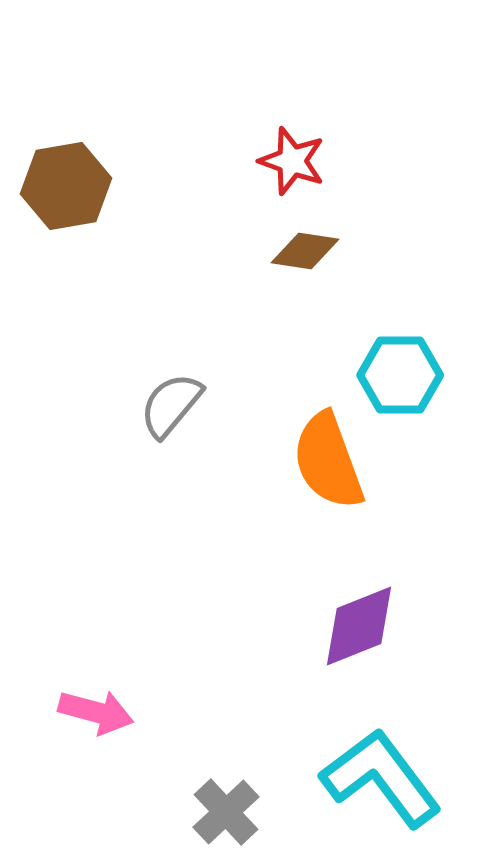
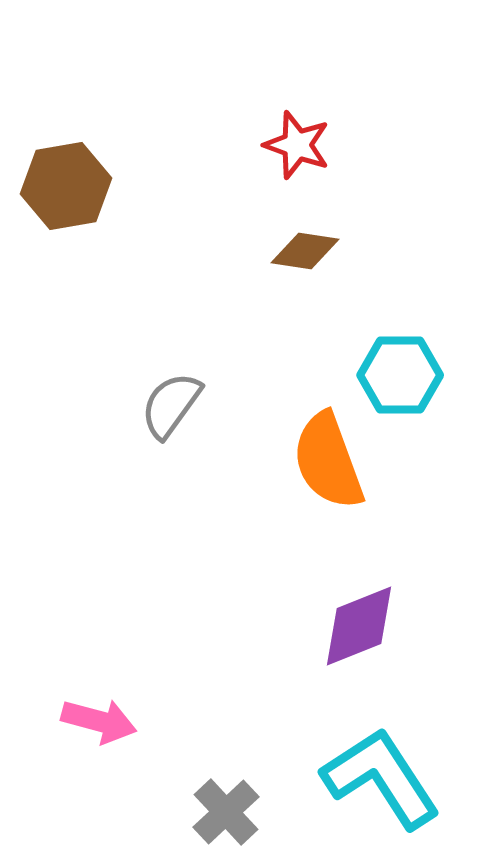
red star: moved 5 px right, 16 px up
gray semicircle: rotated 4 degrees counterclockwise
pink arrow: moved 3 px right, 9 px down
cyan L-shape: rotated 4 degrees clockwise
